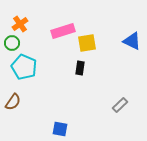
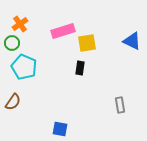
gray rectangle: rotated 56 degrees counterclockwise
